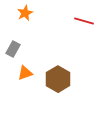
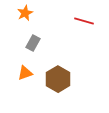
gray rectangle: moved 20 px right, 6 px up
